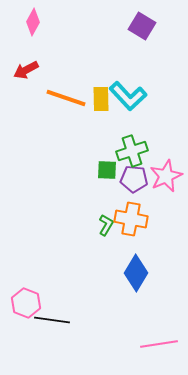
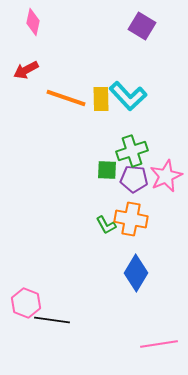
pink diamond: rotated 16 degrees counterclockwise
green L-shape: rotated 120 degrees clockwise
